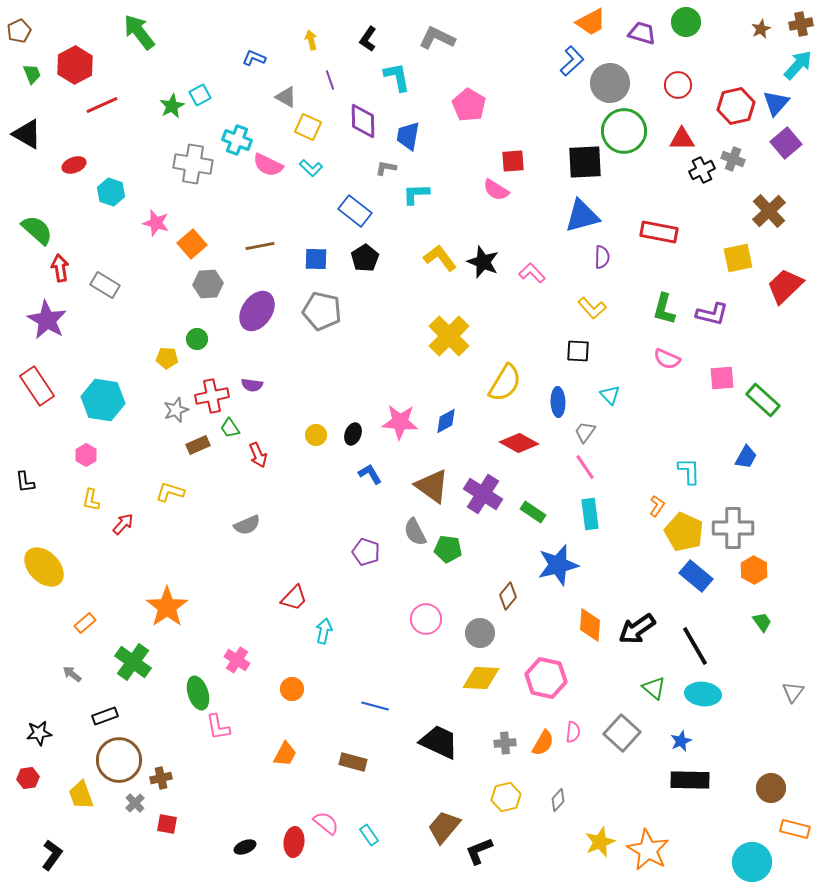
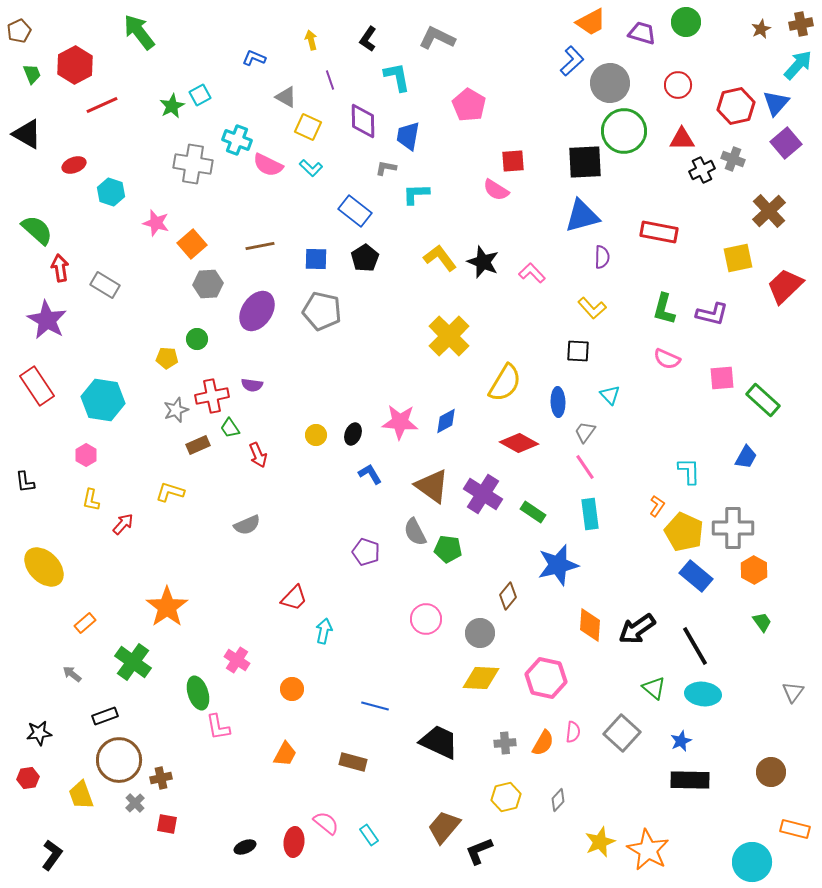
brown circle at (771, 788): moved 16 px up
